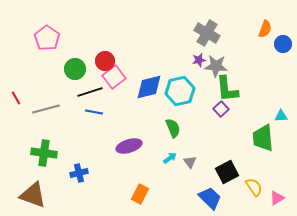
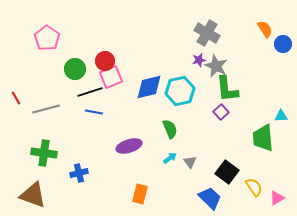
orange semicircle: rotated 54 degrees counterclockwise
gray star: rotated 20 degrees clockwise
pink square: moved 3 px left; rotated 15 degrees clockwise
purple square: moved 3 px down
green semicircle: moved 3 px left, 1 px down
black square: rotated 25 degrees counterclockwise
orange rectangle: rotated 12 degrees counterclockwise
